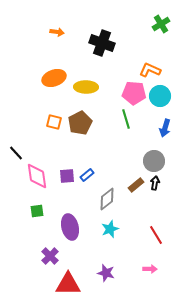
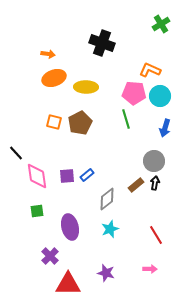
orange arrow: moved 9 px left, 22 px down
